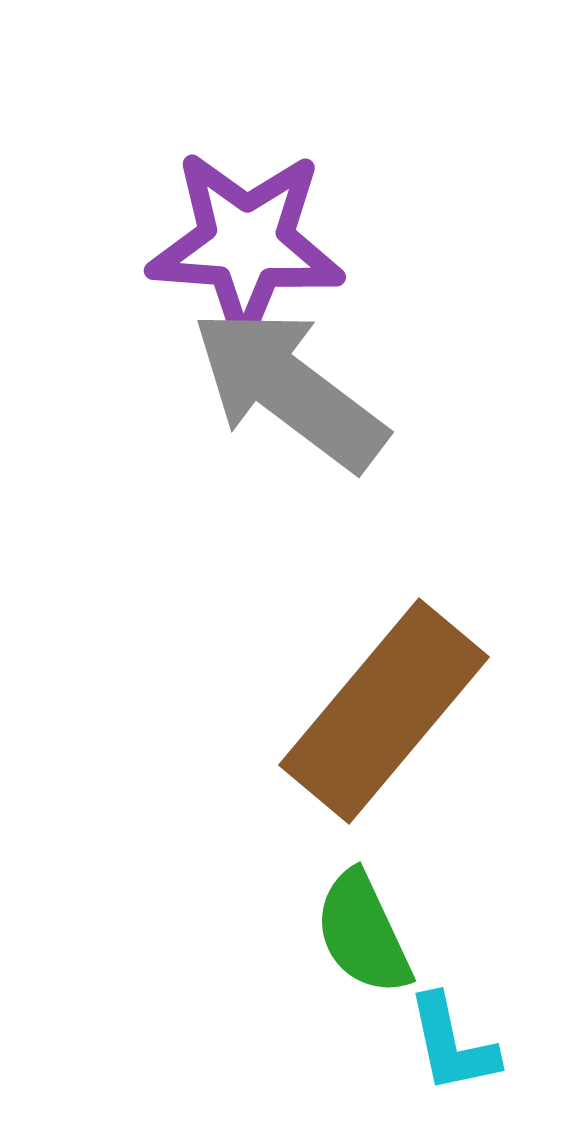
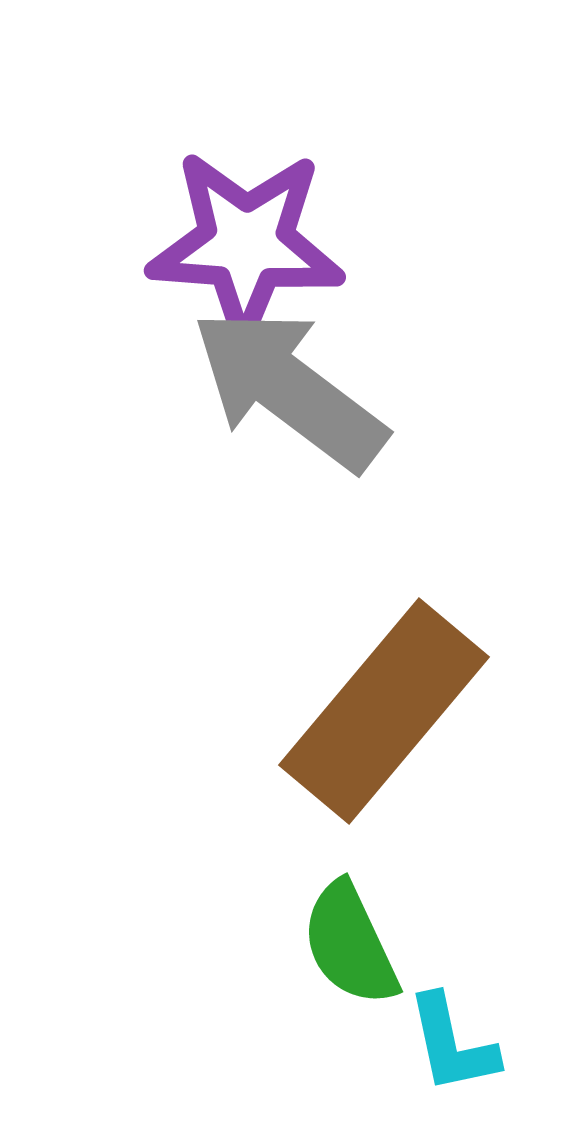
green semicircle: moved 13 px left, 11 px down
